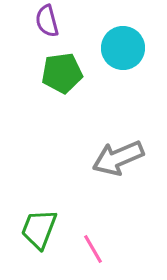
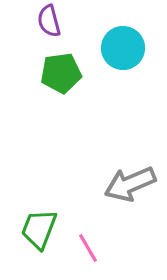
purple semicircle: moved 2 px right
green pentagon: moved 1 px left
gray arrow: moved 12 px right, 26 px down
pink line: moved 5 px left, 1 px up
